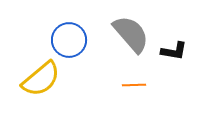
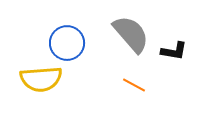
blue circle: moved 2 px left, 3 px down
yellow semicircle: rotated 36 degrees clockwise
orange line: rotated 30 degrees clockwise
